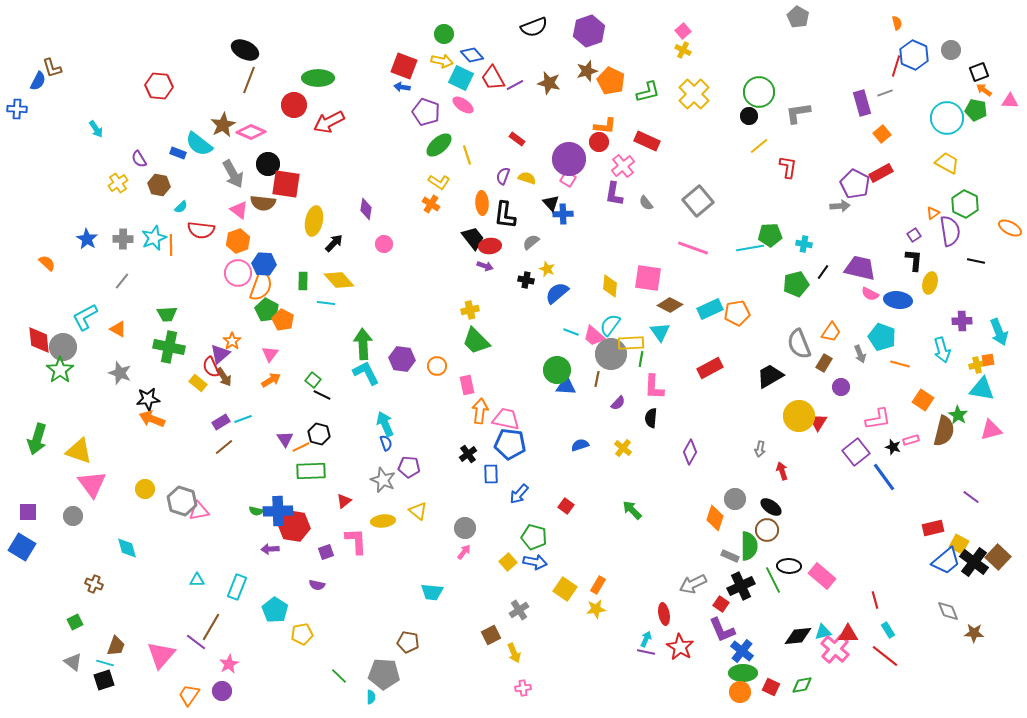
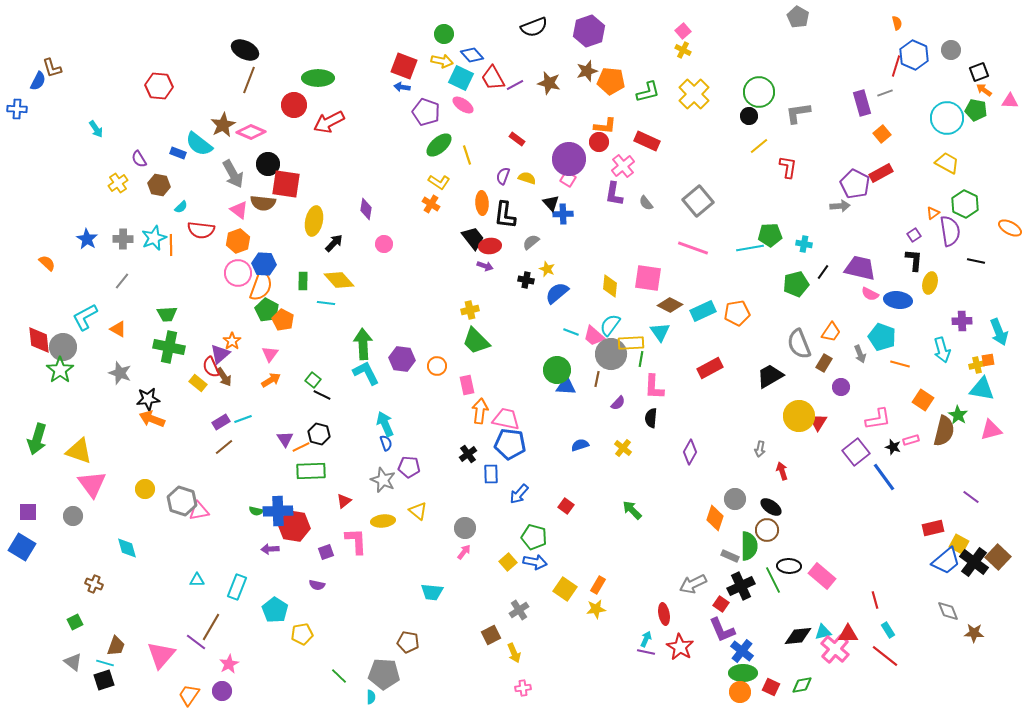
orange pentagon at (611, 81): rotated 20 degrees counterclockwise
cyan rectangle at (710, 309): moved 7 px left, 2 px down
